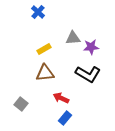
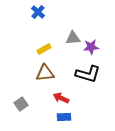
black L-shape: rotated 15 degrees counterclockwise
gray square: rotated 16 degrees clockwise
blue rectangle: moved 1 px left, 1 px up; rotated 48 degrees clockwise
